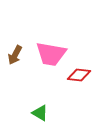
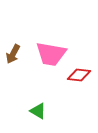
brown arrow: moved 2 px left, 1 px up
green triangle: moved 2 px left, 2 px up
